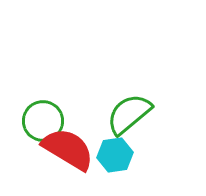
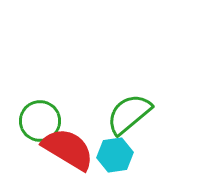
green circle: moved 3 px left
